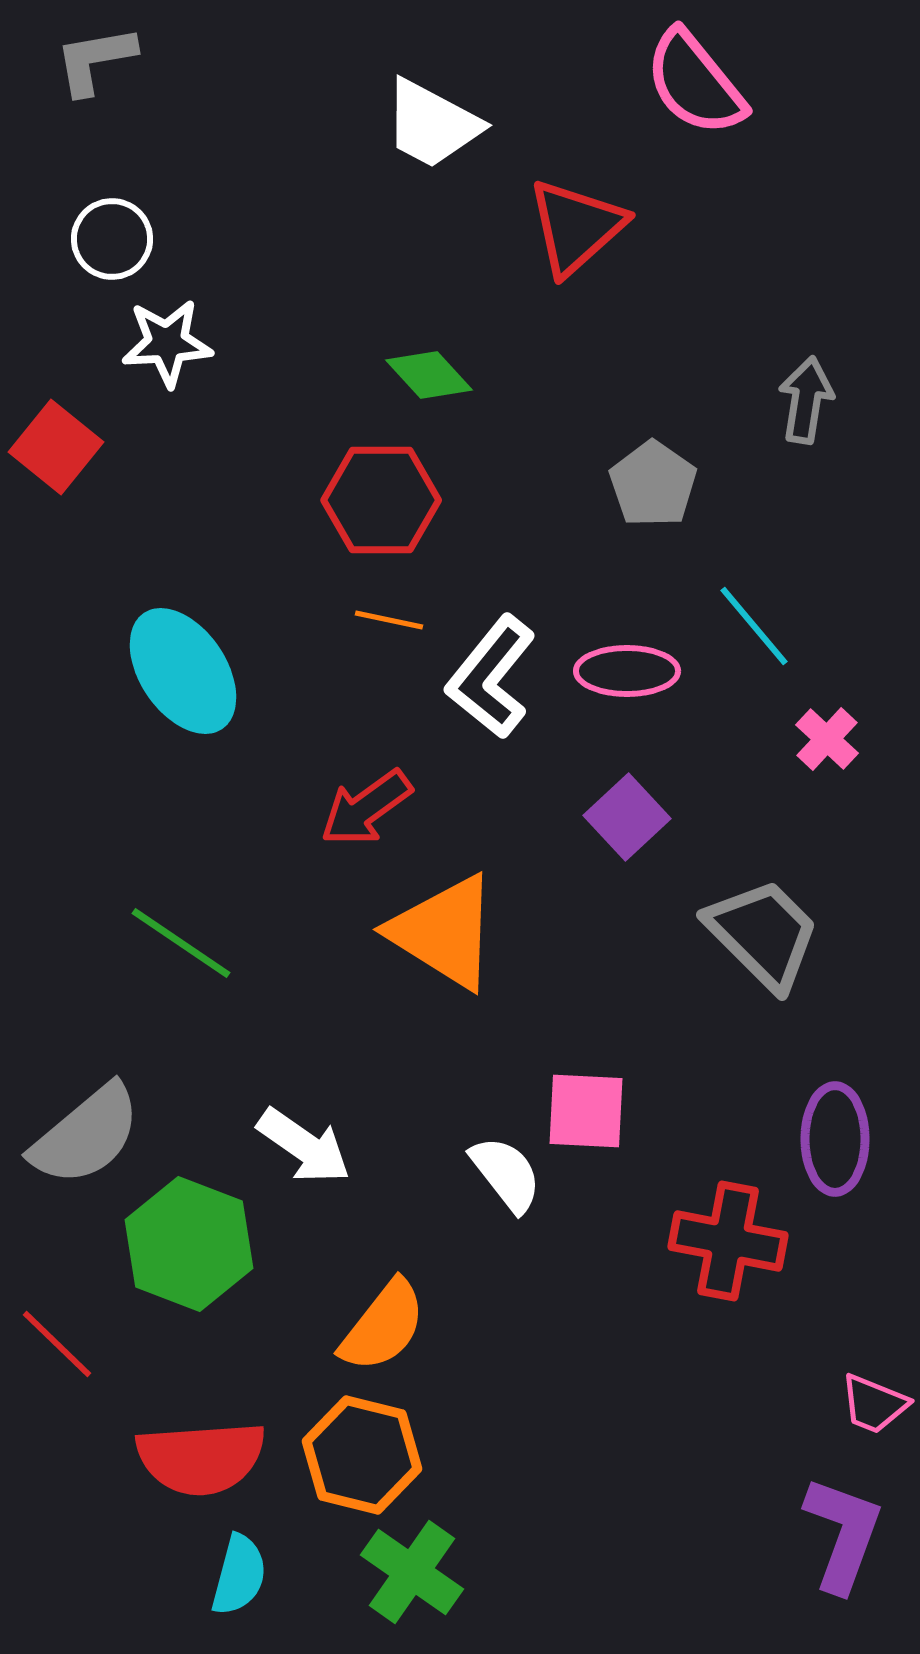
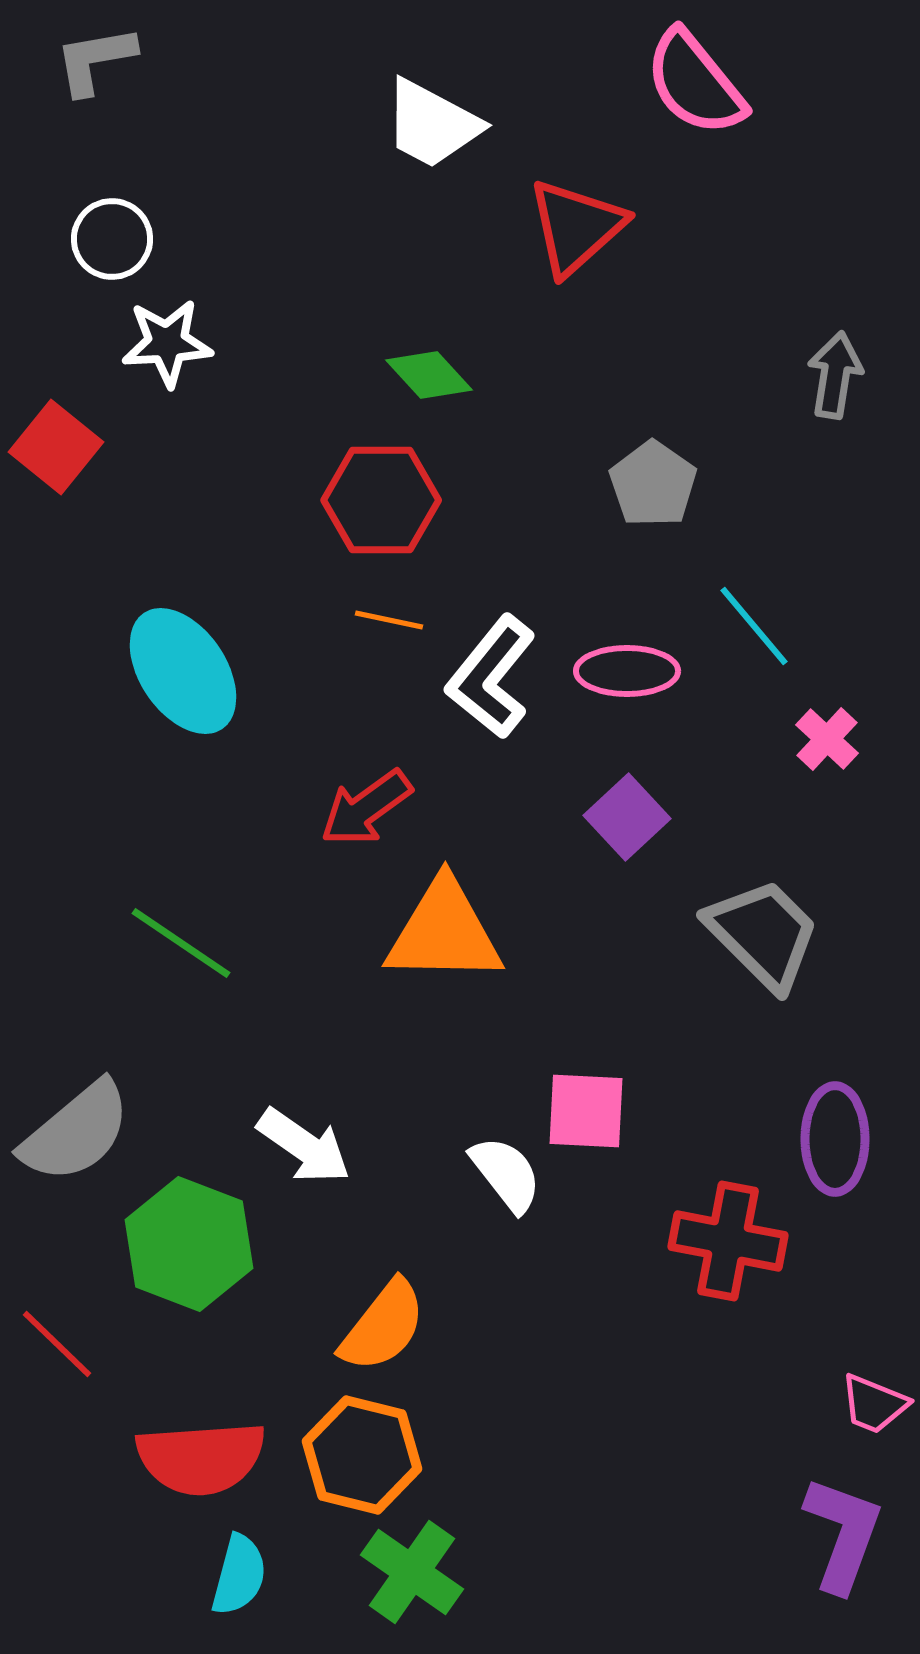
gray arrow: moved 29 px right, 25 px up
orange triangle: rotated 31 degrees counterclockwise
gray semicircle: moved 10 px left, 3 px up
